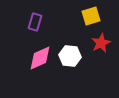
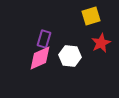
purple rectangle: moved 9 px right, 17 px down
